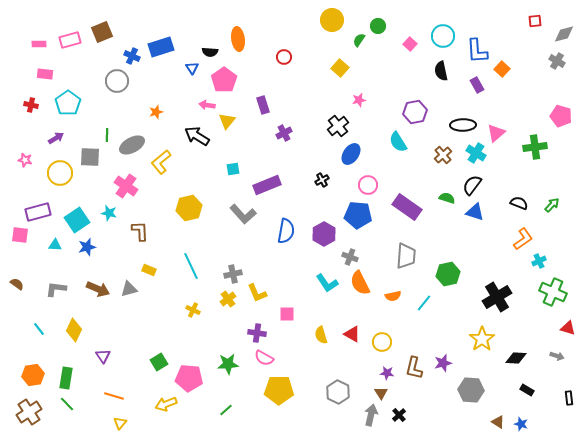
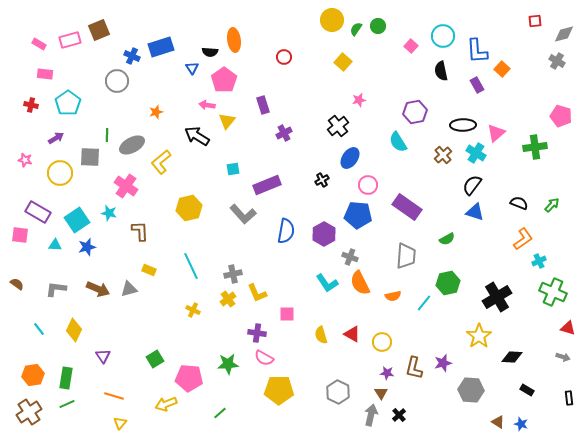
brown square at (102, 32): moved 3 px left, 2 px up
orange ellipse at (238, 39): moved 4 px left, 1 px down
green semicircle at (359, 40): moved 3 px left, 11 px up
pink rectangle at (39, 44): rotated 32 degrees clockwise
pink square at (410, 44): moved 1 px right, 2 px down
yellow square at (340, 68): moved 3 px right, 6 px up
blue ellipse at (351, 154): moved 1 px left, 4 px down
green semicircle at (447, 198): moved 41 px down; rotated 133 degrees clockwise
purple rectangle at (38, 212): rotated 45 degrees clockwise
green hexagon at (448, 274): moved 9 px down
yellow star at (482, 339): moved 3 px left, 3 px up
gray arrow at (557, 356): moved 6 px right, 1 px down
black diamond at (516, 358): moved 4 px left, 1 px up
green square at (159, 362): moved 4 px left, 3 px up
green line at (67, 404): rotated 70 degrees counterclockwise
green line at (226, 410): moved 6 px left, 3 px down
